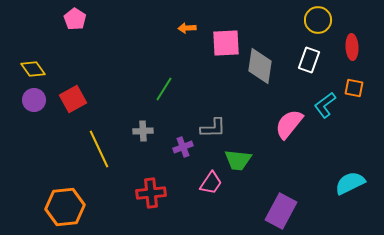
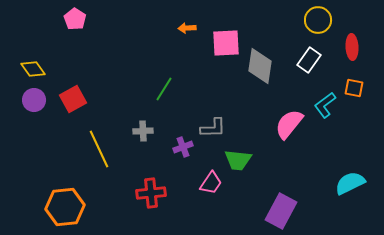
white rectangle: rotated 15 degrees clockwise
